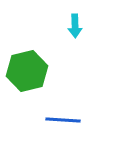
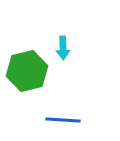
cyan arrow: moved 12 px left, 22 px down
